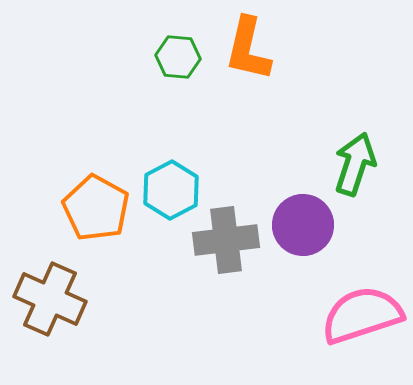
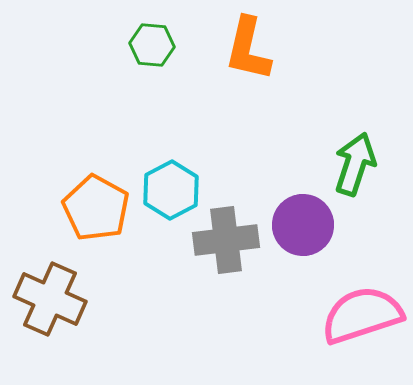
green hexagon: moved 26 px left, 12 px up
